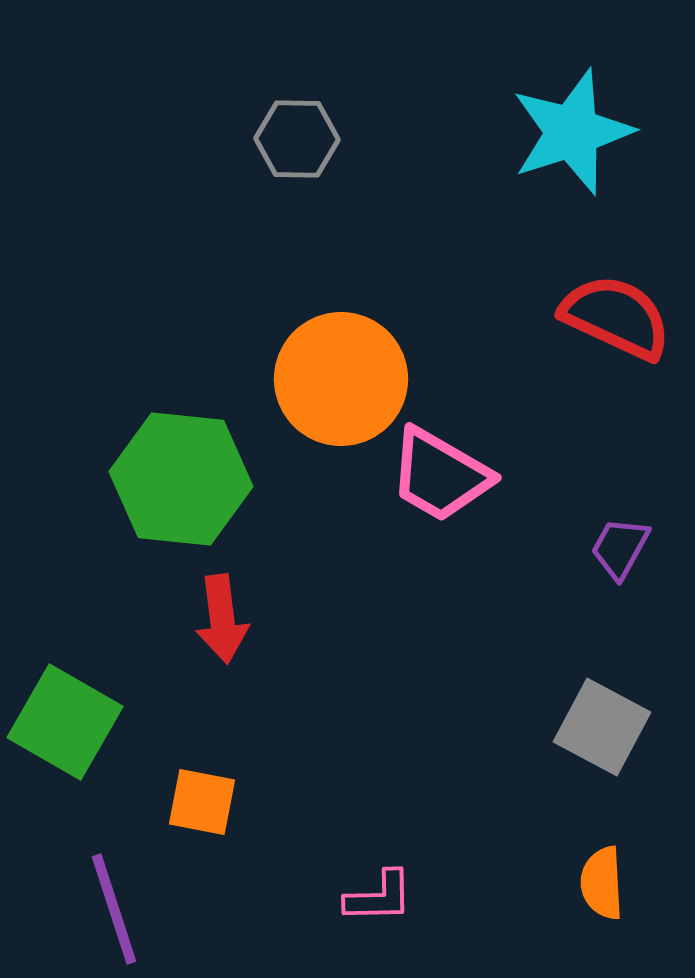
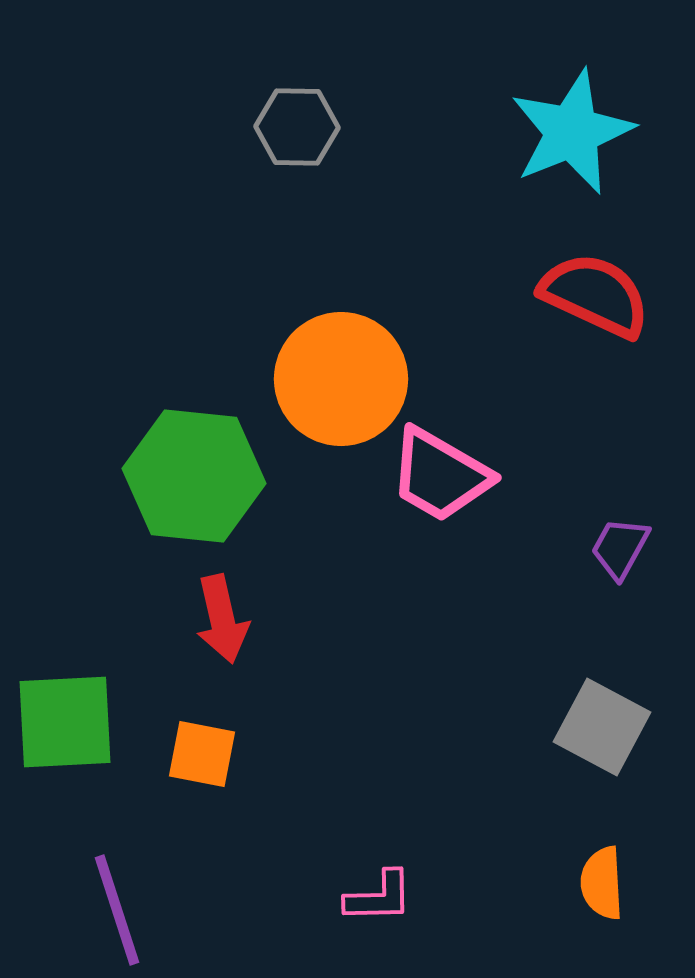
cyan star: rotated 4 degrees counterclockwise
gray hexagon: moved 12 px up
red semicircle: moved 21 px left, 22 px up
green hexagon: moved 13 px right, 3 px up
red arrow: rotated 6 degrees counterclockwise
green square: rotated 33 degrees counterclockwise
orange square: moved 48 px up
purple line: moved 3 px right, 1 px down
